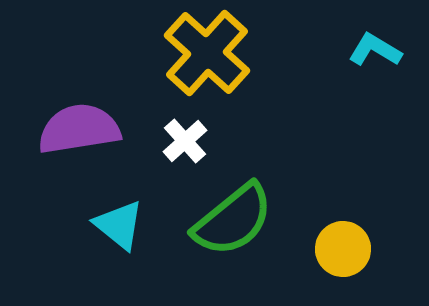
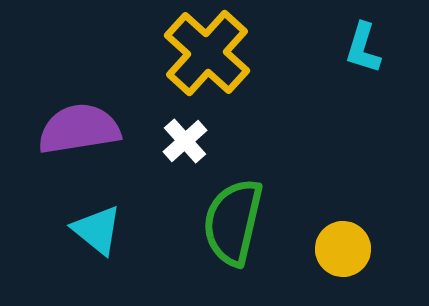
cyan L-shape: moved 12 px left, 2 px up; rotated 104 degrees counterclockwise
green semicircle: moved 2 px down; rotated 142 degrees clockwise
cyan triangle: moved 22 px left, 5 px down
